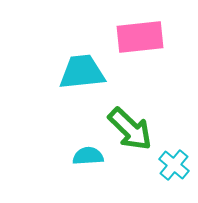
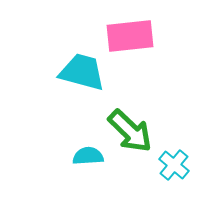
pink rectangle: moved 10 px left, 1 px up
cyan trapezoid: rotated 21 degrees clockwise
green arrow: moved 2 px down
